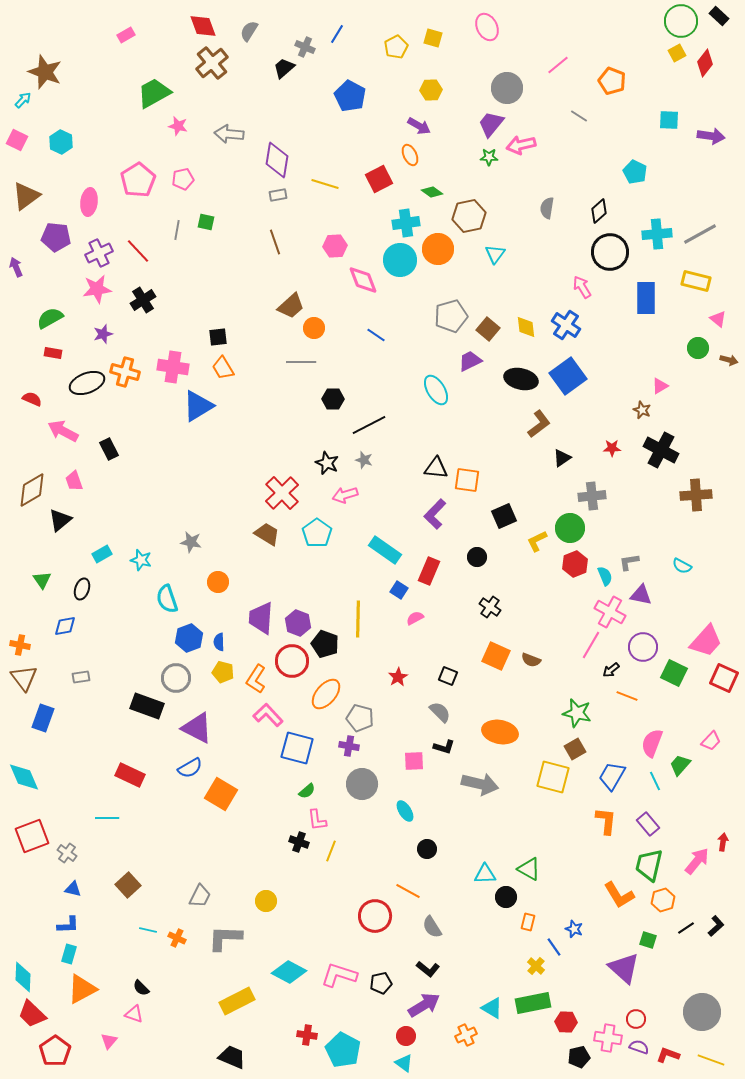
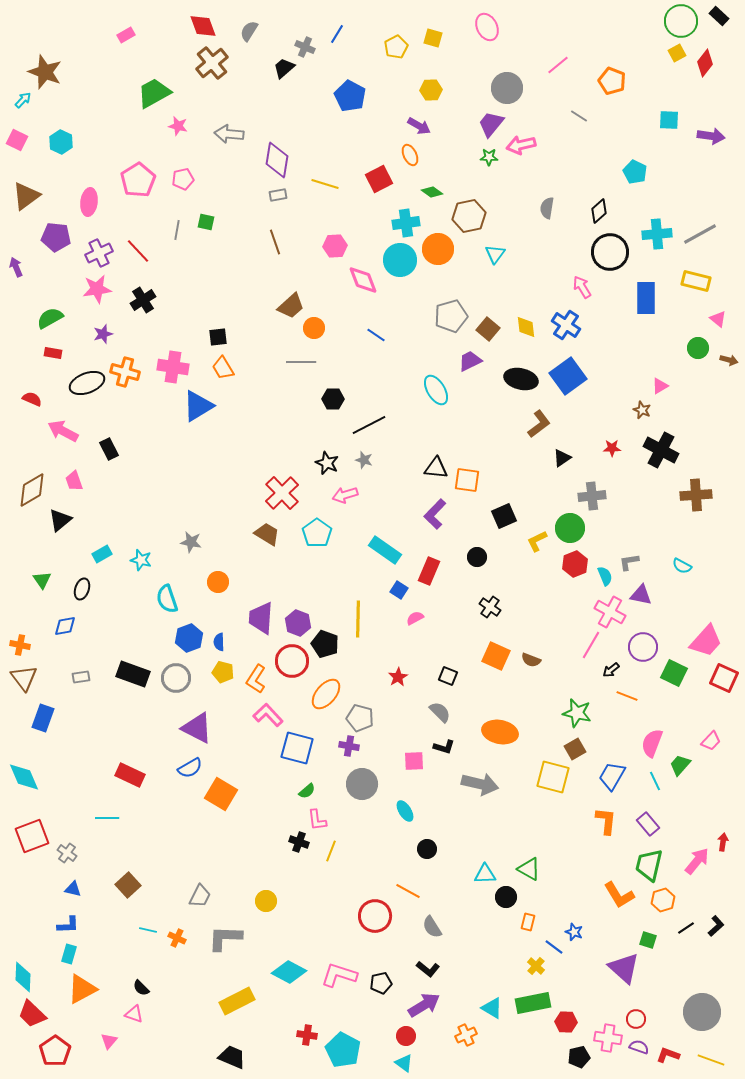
black rectangle at (147, 706): moved 14 px left, 32 px up
blue star at (574, 929): moved 3 px down
blue line at (554, 947): rotated 18 degrees counterclockwise
